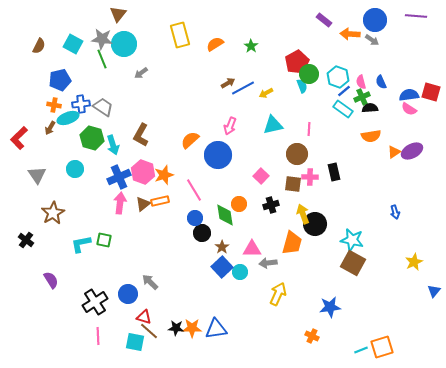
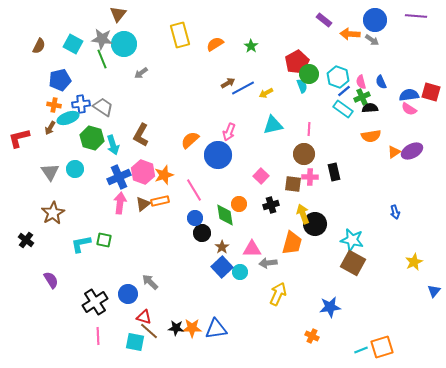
pink arrow at (230, 126): moved 1 px left, 6 px down
red L-shape at (19, 138): rotated 30 degrees clockwise
brown circle at (297, 154): moved 7 px right
gray triangle at (37, 175): moved 13 px right, 3 px up
